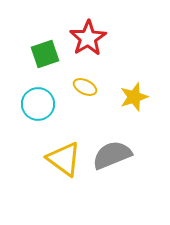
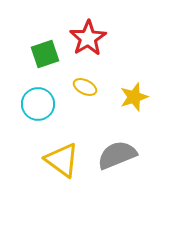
gray semicircle: moved 5 px right
yellow triangle: moved 2 px left, 1 px down
